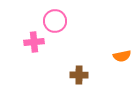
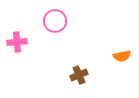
pink cross: moved 17 px left
brown cross: rotated 24 degrees counterclockwise
